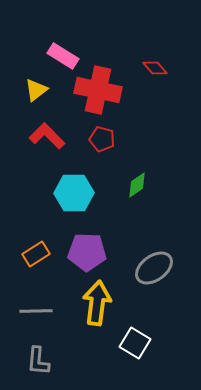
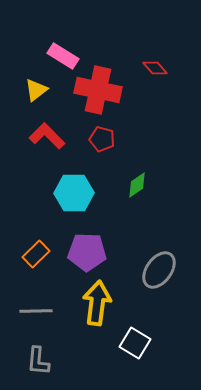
orange rectangle: rotated 12 degrees counterclockwise
gray ellipse: moved 5 px right, 2 px down; rotated 18 degrees counterclockwise
